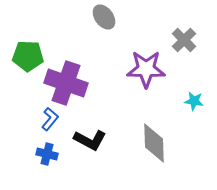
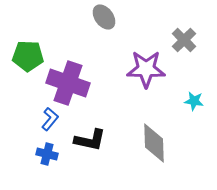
purple cross: moved 2 px right
black L-shape: rotated 16 degrees counterclockwise
